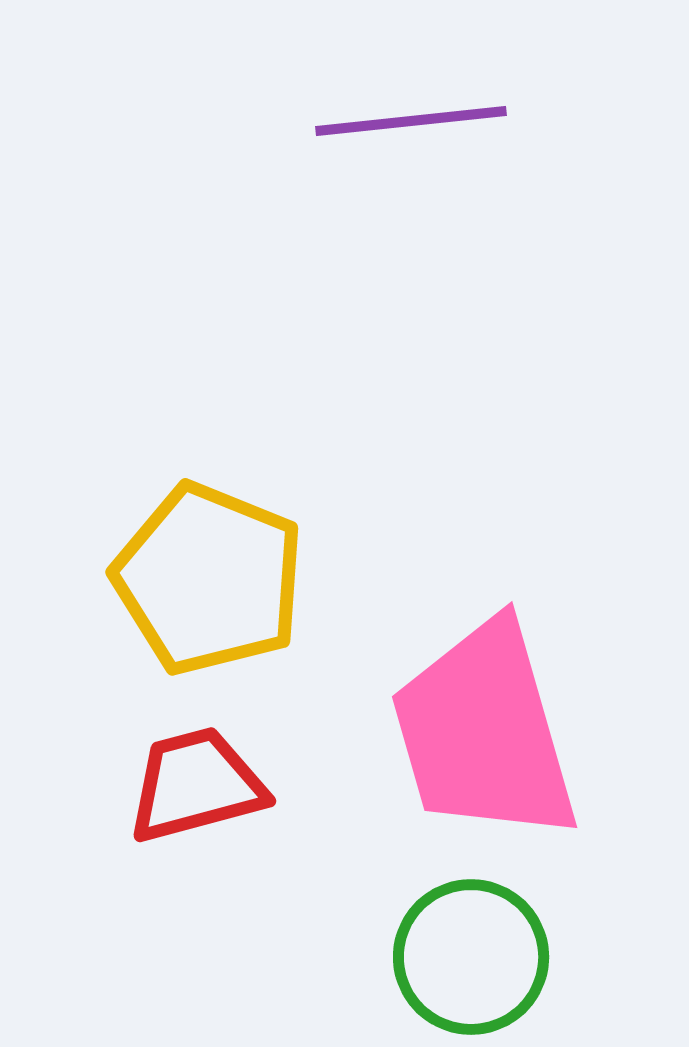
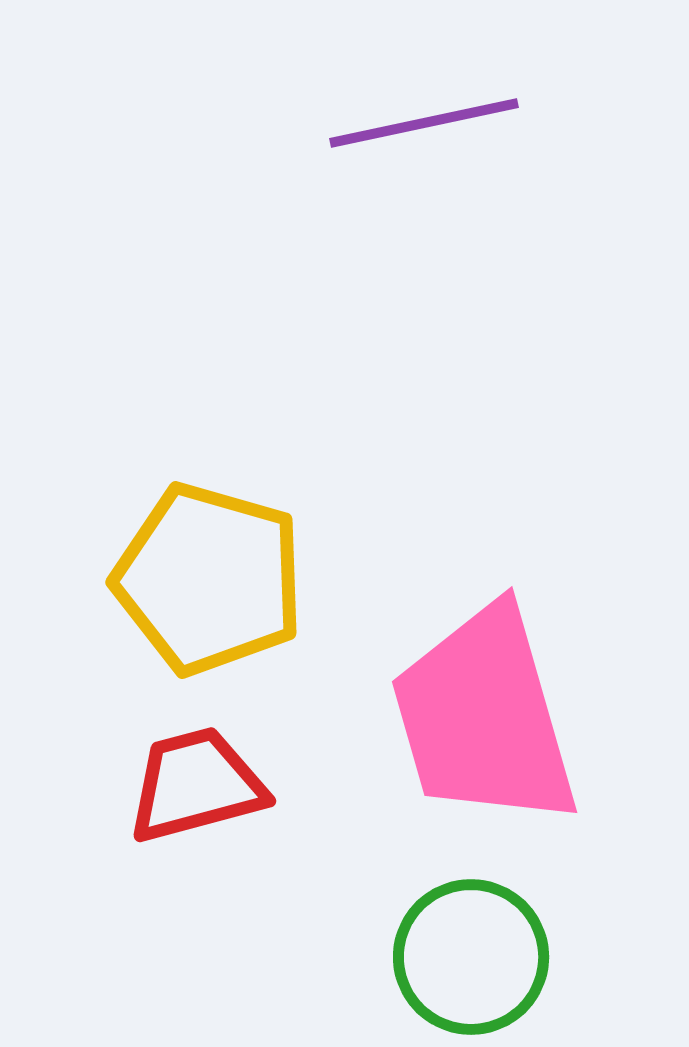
purple line: moved 13 px right, 2 px down; rotated 6 degrees counterclockwise
yellow pentagon: rotated 6 degrees counterclockwise
pink trapezoid: moved 15 px up
